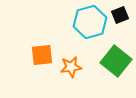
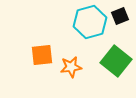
black square: moved 1 px down
